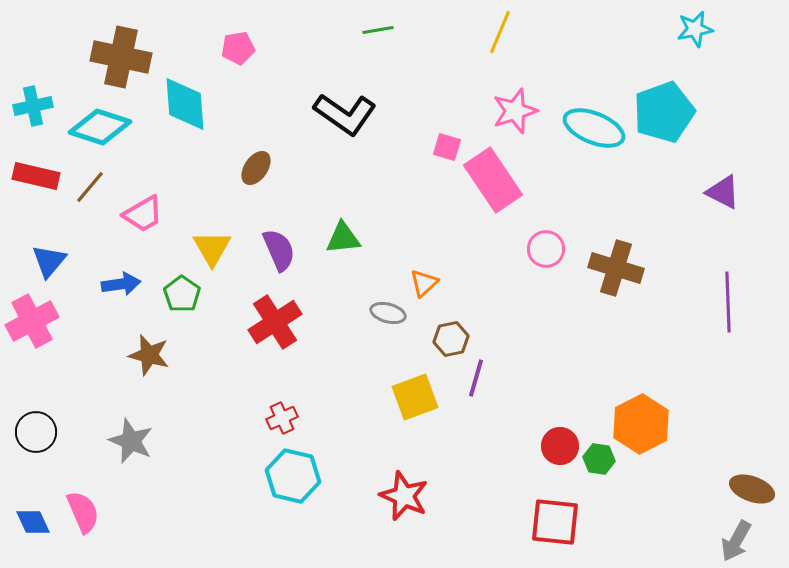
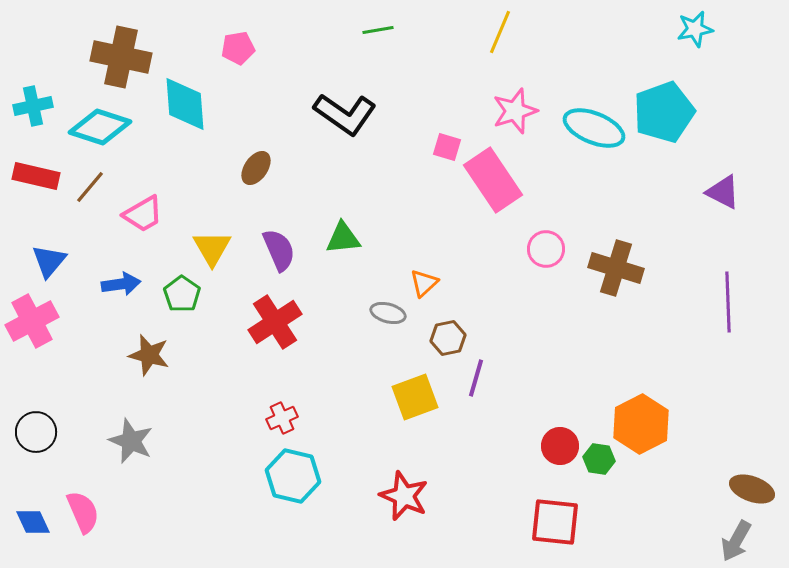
brown hexagon at (451, 339): moved 3 px left, 1 px up
